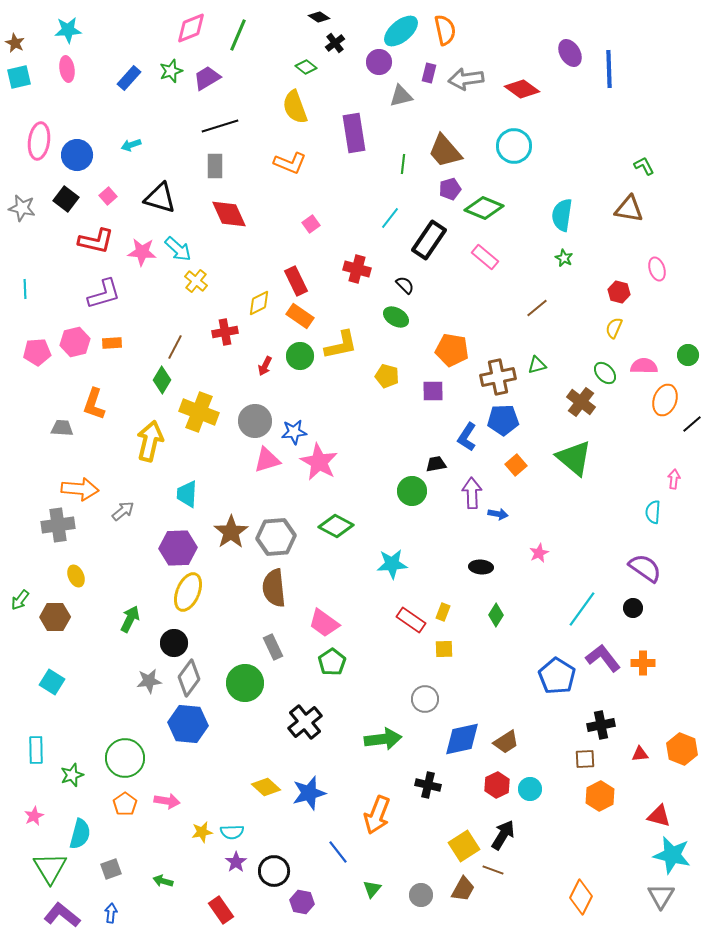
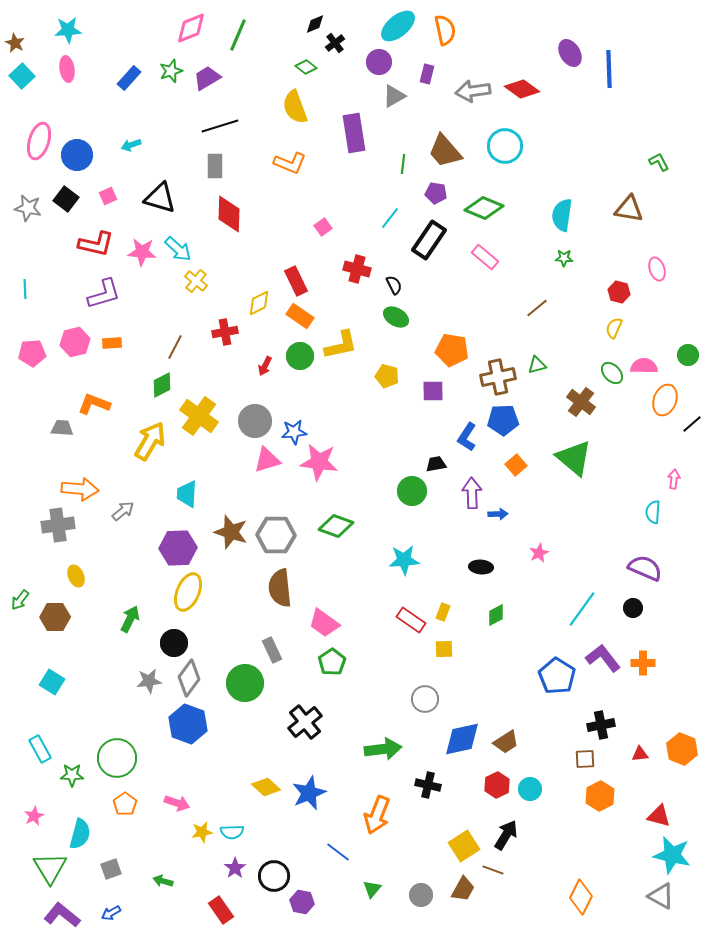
black diamond at (319, 17): moved 4 px left, 7 px down; rotated 55 degrees counterclockwise
cyan ellipse at (401, 31): moved 3 px left, 5 px up
purple rectangle at (429, 73): moved 2 px left, 1 px down
cyan square at (19, 77): moved 3 px right, 1 px up; rotated 30 degrees counterclockwise
gray arrow at (466, 79): moved 7 px right, 12 px down
gray triangle at (401, 96): moved 7 px left; rotated 15 degrees counterclockwise
pink ellipse at (39, 141): rotated 9 degrees clockwise
cyan circle at (514, 146): moved 9 px left
green L-shape at (644, 166): moved 15 px right, 4 px up
purple pentagon at (450, 189): moved 14 px left, 4 px down; rotated 25 degrees clockwise
pink square at (108, 196): rotated 18 degrees clockwise
gray star at (22, 208): moved 6 px right
red diamond at (229, 214): rotated 27 degrees clockwise
pink square at (311, 224): moved 12 px right, 3 px down
red L-shape at (96, 241): moved 3 px down
green star at (564, 258): rotated 24 degrees counterclockwise
black semicircle at (405, 285): moved 11 px left; rotated 18 degrees clockwise
pink pentagon at (37, 352): moved 5 px left, 1 px down
green ellipse at (605, 373): moved 7 px right
green diamond at (162, 380): moved 5 px down; rotated 32 degrees clockwise
orange L-shape at (94, 404): rotated 92 degrees clockwise
yellow cross at (199, 412): moved 4 px down; rotated 15 degrees clockwise
yellow arrow at (150, 441): rotated 18 degrees clockwise
pink star at (319, 462): rotated 21 degrees counterclockwise
blue arrow at (498, 514): rotated 12 degrees counterclockwise
green diamond at (336, 526): rotated 8 degrees counterclockwise
brown star at (231, 532): rotated 20 degrees counterclockwise
gray hexagon at (276, 537): moved 2 px up; rotated 6 degrees clockwise
cyan star at (392, 564): moved 12 px right, 4 px up
purple semicircle at (645, 568): rotated 12 degrees counterclockwise
brown semicircle at (274, 588): moved 6 px right
green diamond at (496, 615): rotated 30 degrees clockwise
gray rectangle at (273, 647): moved 1 px left, 3 px down
blue hexagon at (188, 724): rotated 15 degrees clockwise
green arrow at (383, 739): moved 10 px down
cyan rectangle at (36, 750): moved 4 px right, 1 px up; rotated 28 degrees counterclockwise
green circle at (125, 758): moved 8 px left
green star at (72, 775): rotated 20 degrees clockwise
blue star at (309, 793): rotated 8 degrees counterclockwise
pink arrow at (167, 801): moved 10 px right, 2 px down; rotated 10 degrees clockwise
black arrow at (503, 835): moved 3 px right
blue line at (338, 852): rotated 15 degrees counterclockwise
purple star at (236, 862): moved 1 px left, 6 px down
black circle at (274, 871): moved 5 px down
gray triangle at (661, 896): rotated 32 degrees counterclockwise
blue arrow at (111, 913): rotated 126 degrees counterclockwise
